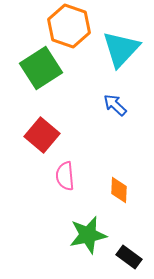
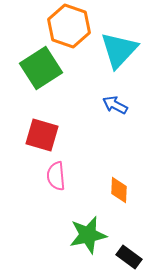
cyan triangle: moved 2 px left, 1 px down
blue arrow: rotated 15 degrees counterclockwise
red square: rotated 24 degrees counterclockwise
pink semicircle: moved 9 px left
